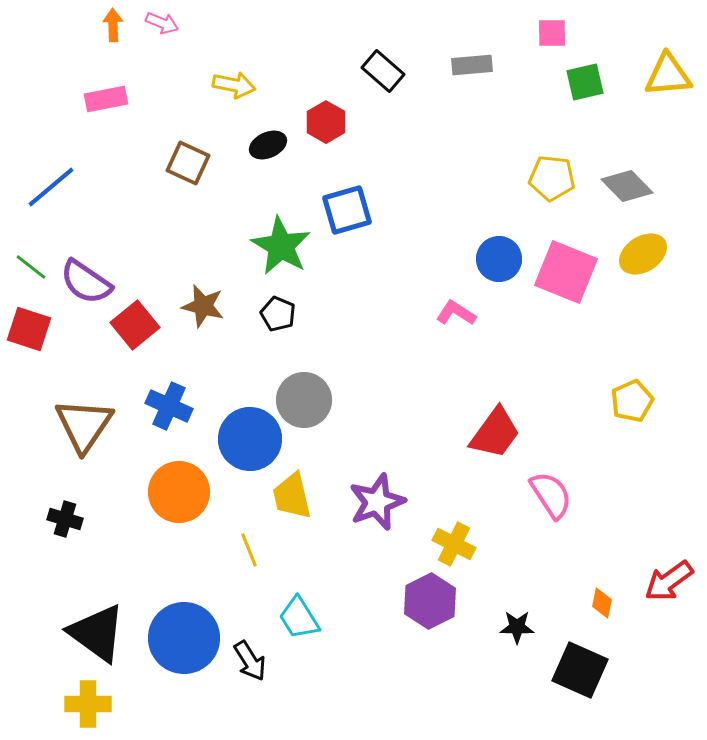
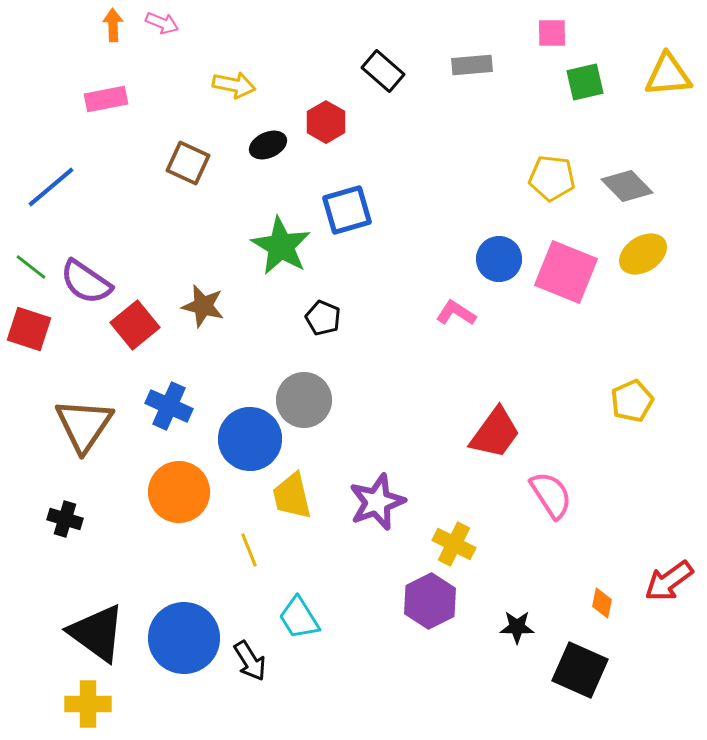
black pentagon at (278, 314): moved 45 px right, 4 px down
